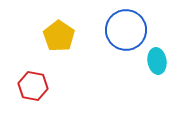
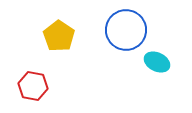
cyan ellipse: moved 1 px down; rotated 55 degrees counterclockwise
